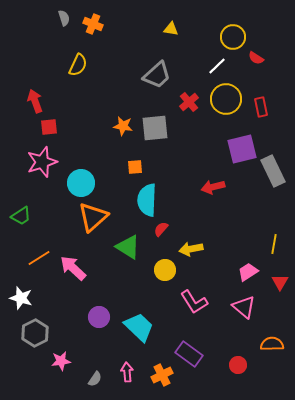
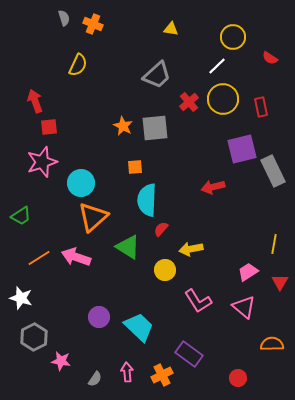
red semicircle at (256, 58): moved 14 px right
yellow circle at (226, 99): moved 3 px left
orange star at (123, 126): rotated 18 degrees clockwise
pink arrow at (73, 268): moved 3 px right, 11 px up; rotated 24 degrees counterclockwise
pink L-shape at (194, 302): moved 4 px right, 1 px up
gray hexagon at (35, 333): moved 1 px left, 4 px down
pink star at (61, 361): rotated 18 degrees clockwise
red circle at (238, 365): moved 13 px down
